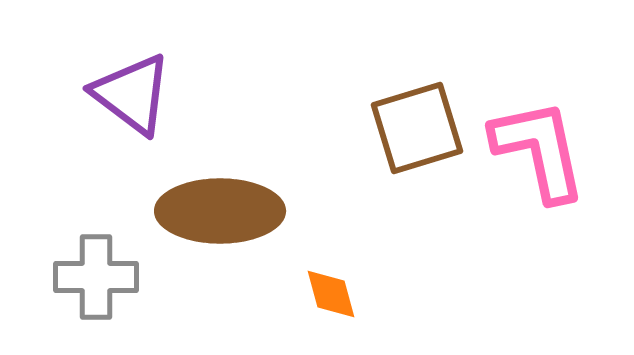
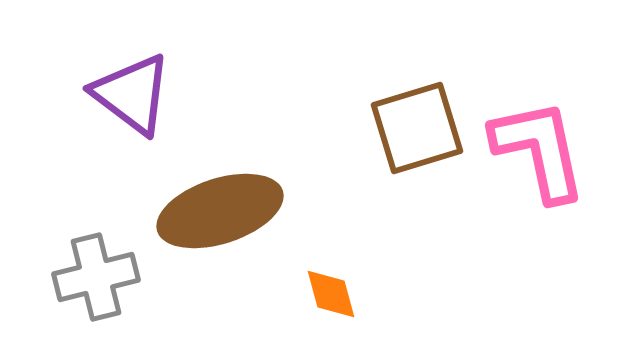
brown ellipse: rotated 18 degrees counterclockwise
gray cross: rotated 14 degrees counterclockwise
